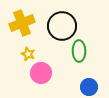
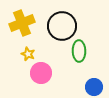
blue circle: moved 5 px right
